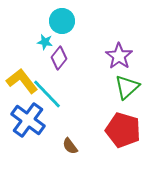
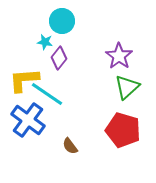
yellow L-shape: moved 2 px right, 1 px up; rotated 56 degrees counterclockwise
cyan line: rotated 12 degrees counterclockwise
